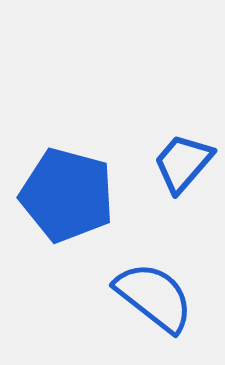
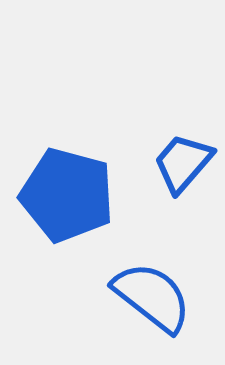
blue semicircle: moved 2 px left
